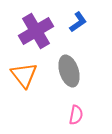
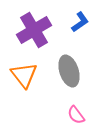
blue L-shape: moved 2 px right
purple cross: moved 2 px left, 1 px up
pink semicircle: rotated 132 degrees clockwise
